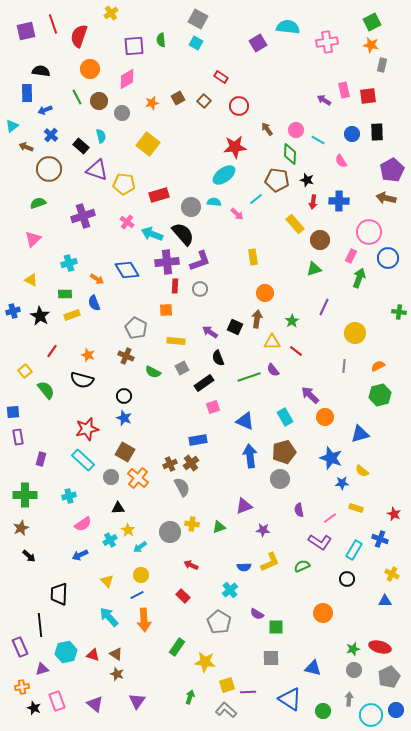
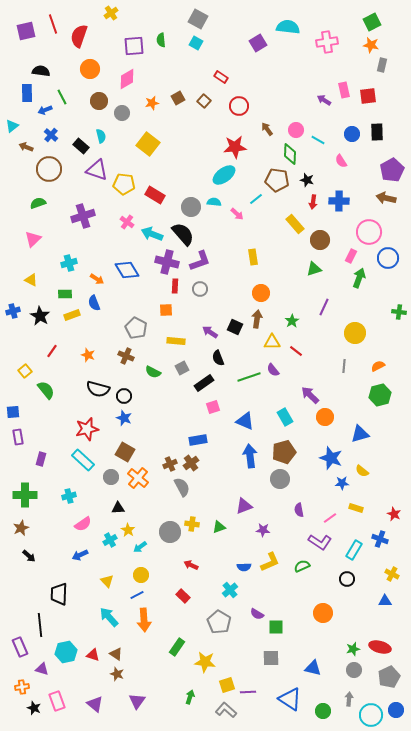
green line at (77, 97): moved 15 px left
red rectangle at (159, 195): moved 4 px left; rotated 48 degrees clockwise
purple cross at (167, 262): rotated 20 degrees clockwise
orange circle at (265, 293): moved 4 px left
black semicircle at (82, 380): moved 16 px right, 9 px down
purple triangle at (42, 669): rotated 32 degrees clockwise
